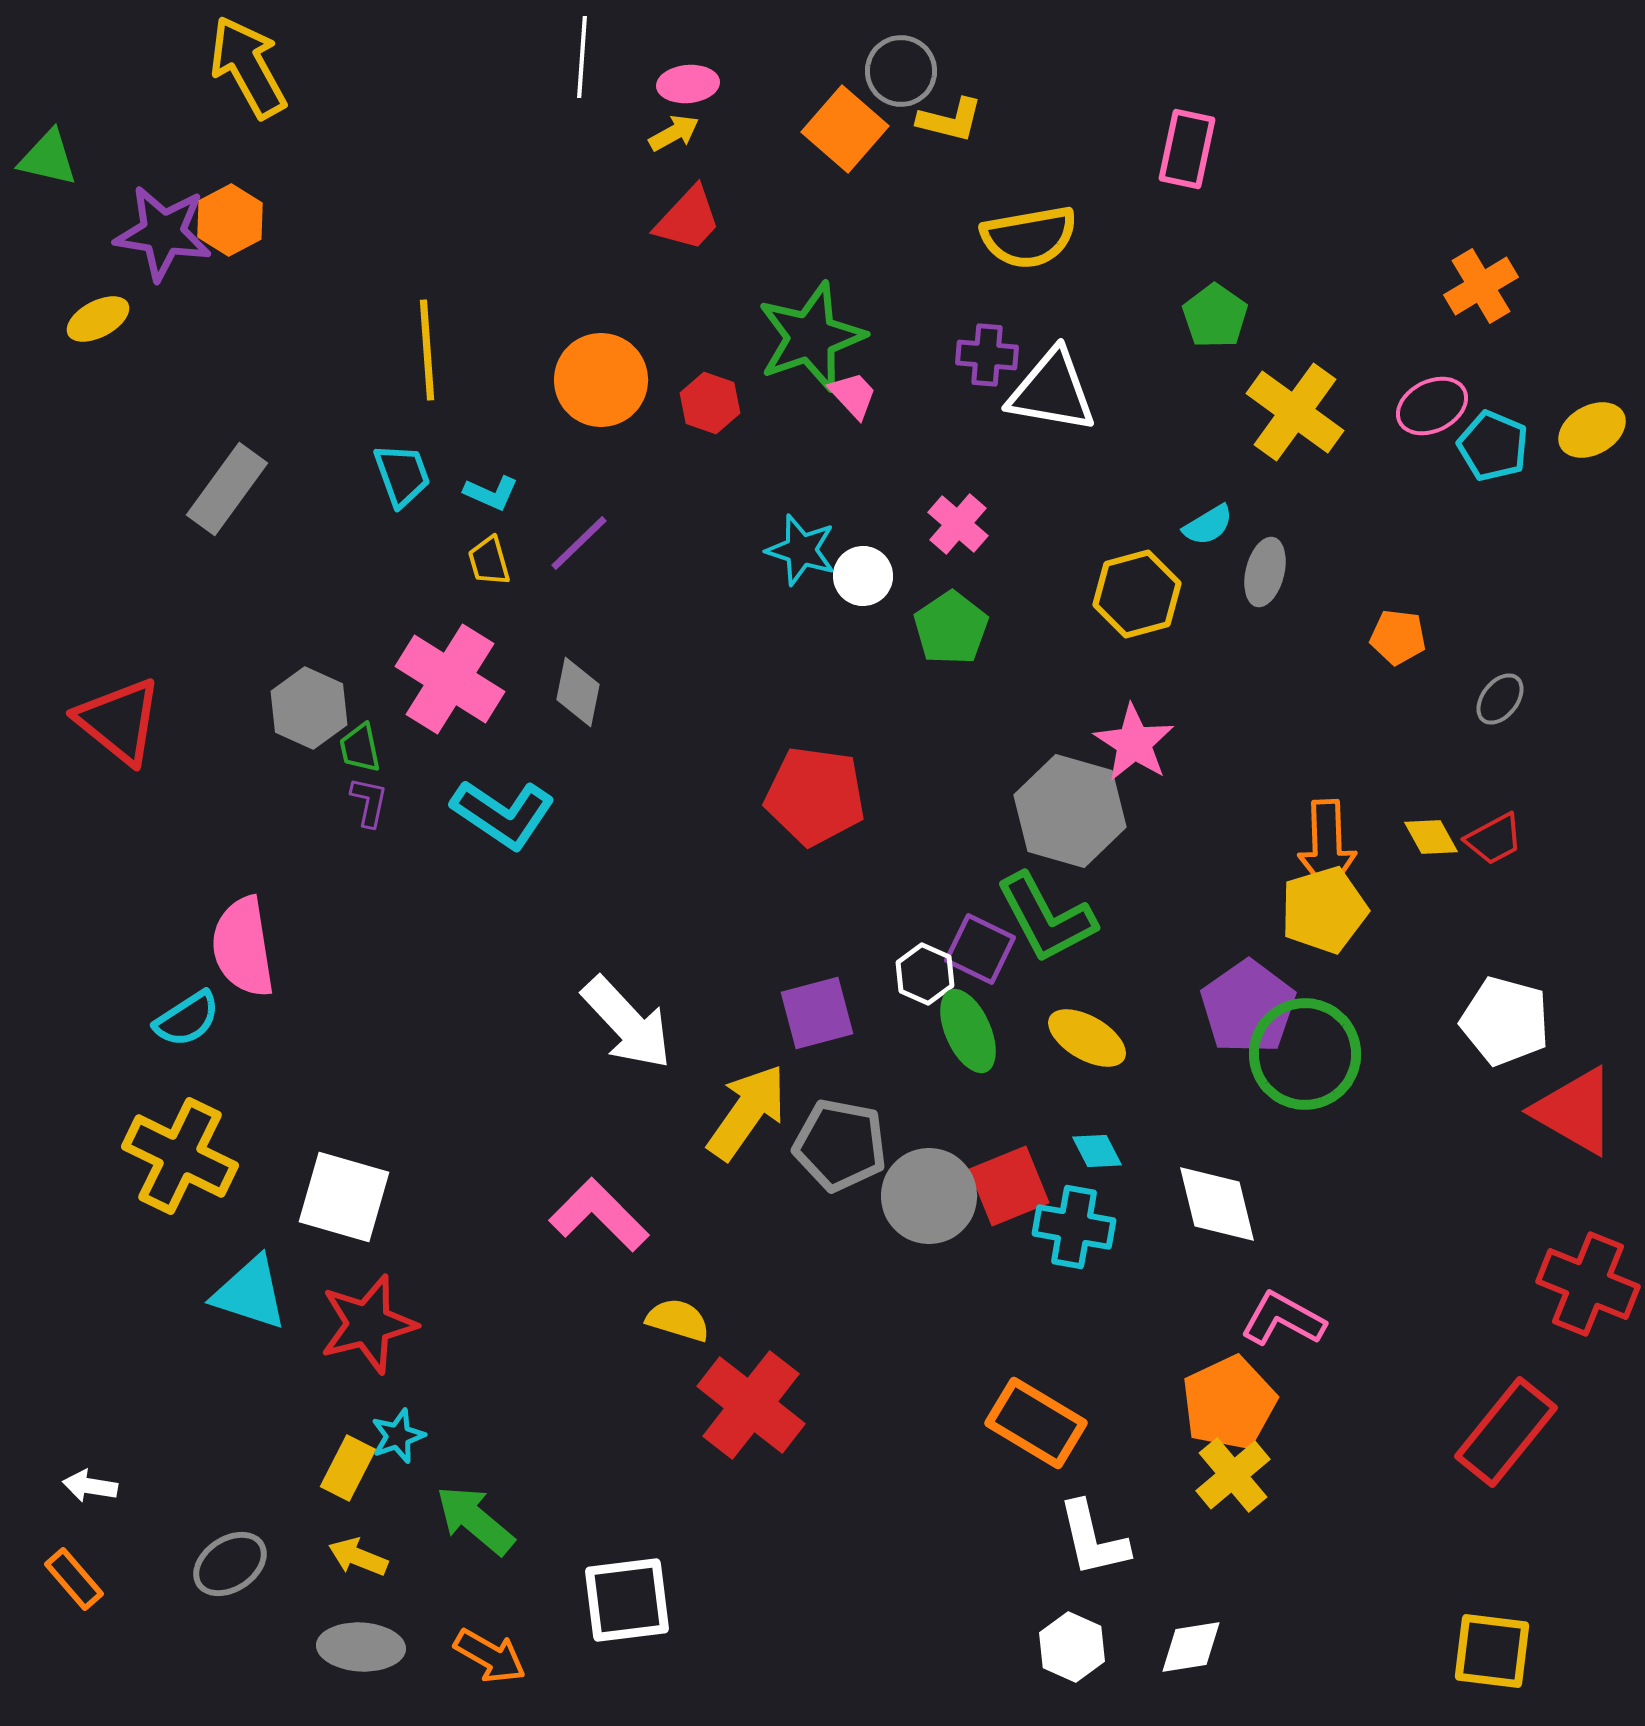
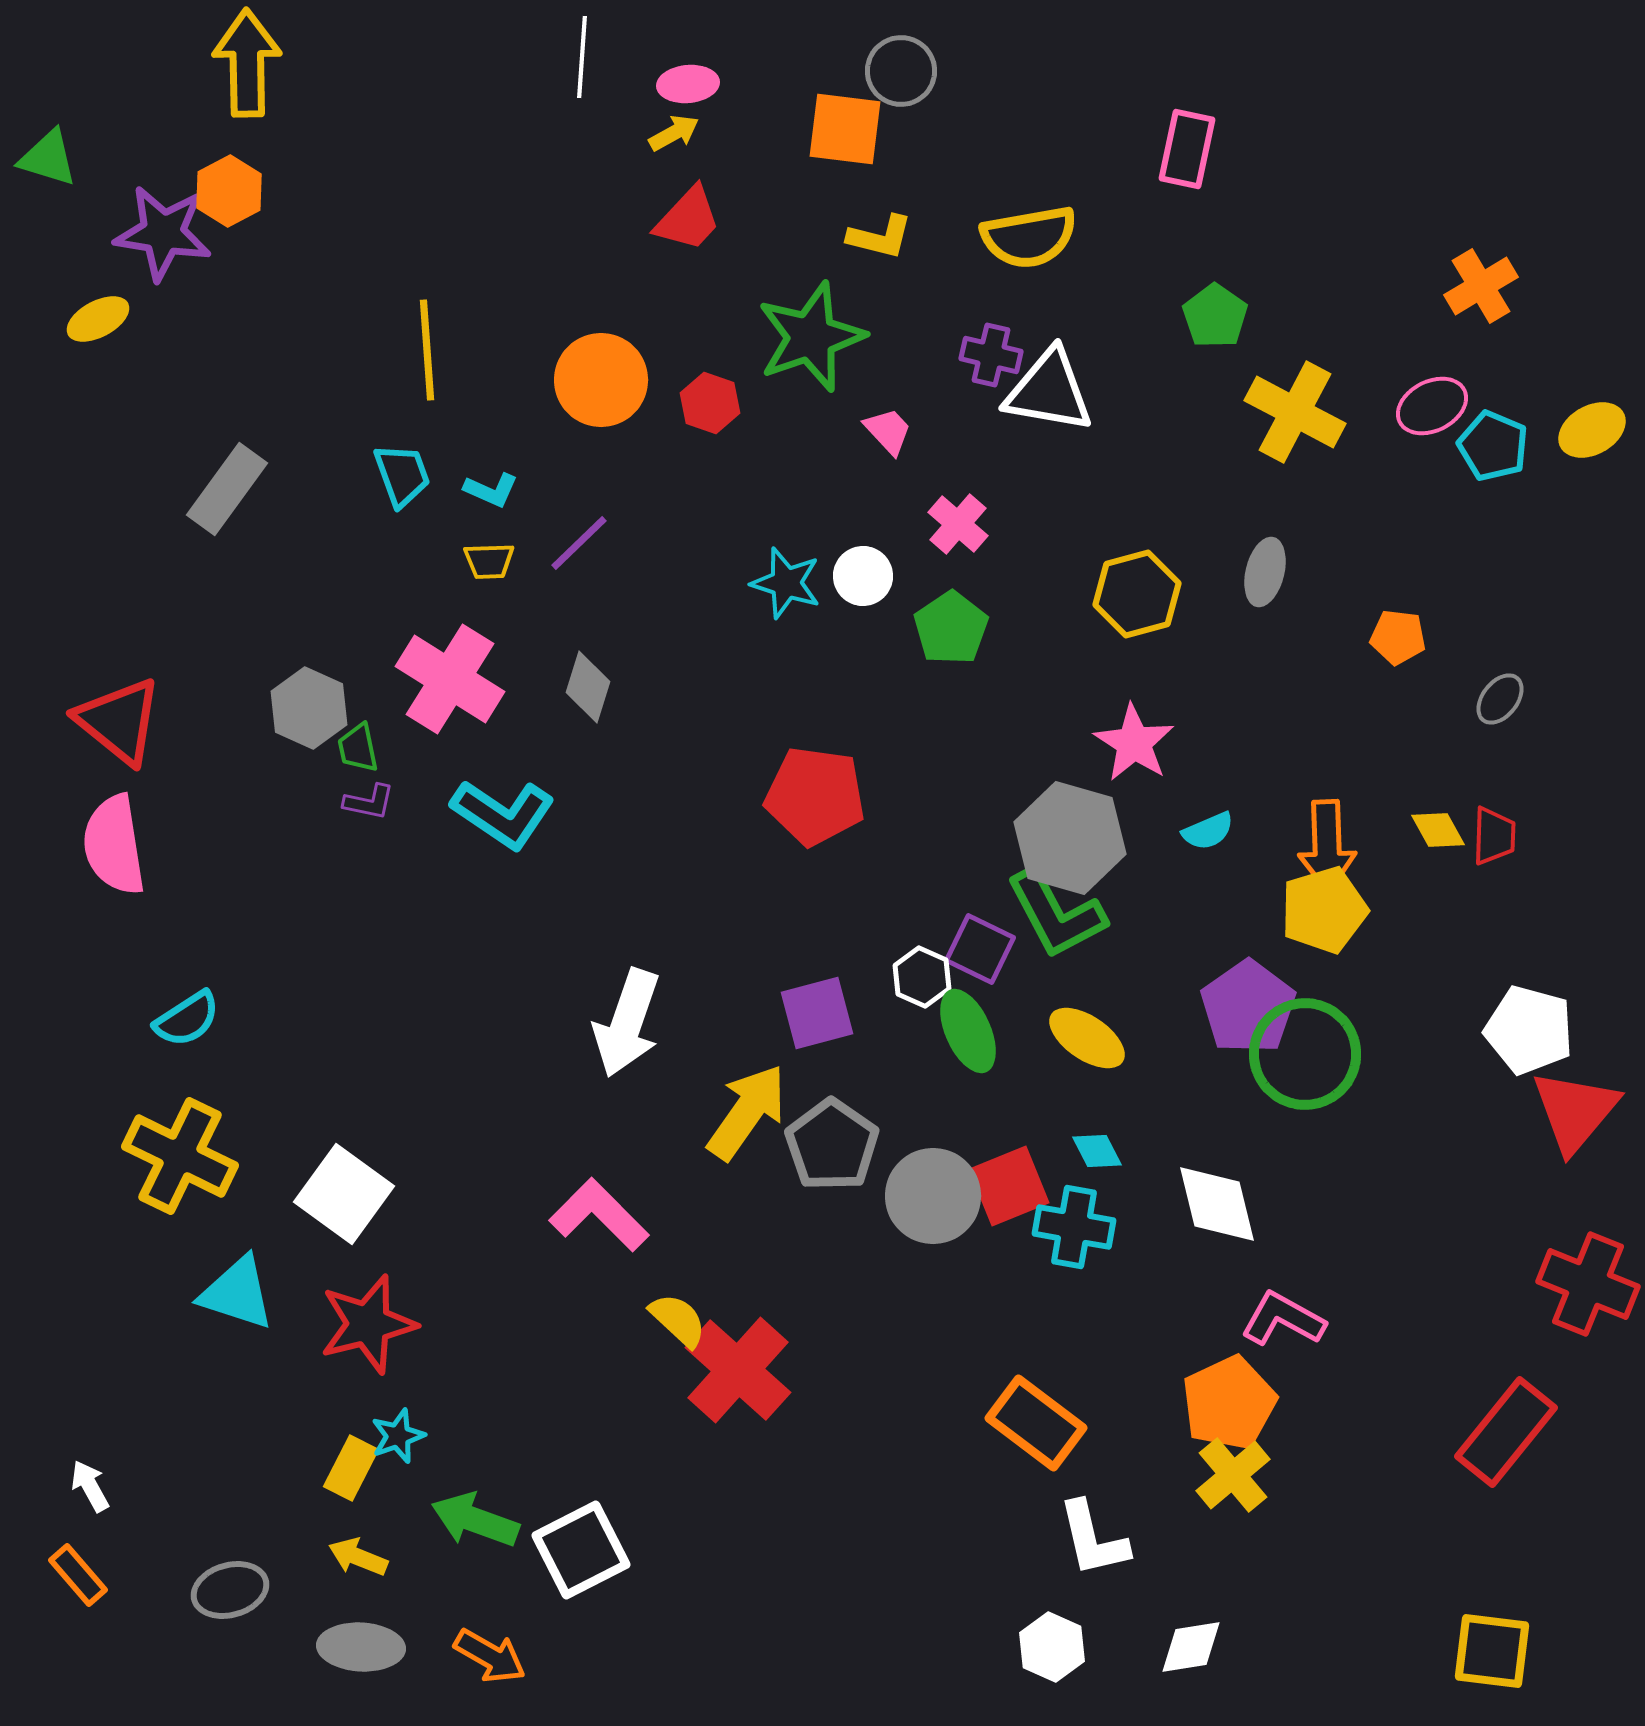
yellow arrow at (248, 67): moved 1 px left, 4 px up; rotated 28 degrees clockwise
yellow L-shape at (950, 120): moved 70 px left, 117 px down
orange square at (845, 129): rotated 34 degrees counterclockwise
green triangle at (48, 158): rotated 4 degrees clockwise
orange hexagon at (230, 220): moved 1 px left, 29 px up
purple cross at (987, 355): moved 4 px right; rotated 8 degrees clockwise
white triangle at (1052, 391): moved 3 px left
pink trapezoid at (853, 395): moved 35 px right, 36 px down
yellow cross at (1295, 412): rotated 8 degrees counterclockwise
cyan L-shape at (491, 493): moved 3 px up
cyan semicircle at (1208, 525): moved 306 px down; rotated 8 degrees clockwise
cyan star at (801, 550): moved 15 px left, 33 px down
yellow trapezoid at (489, 561): rotated 76 degrees counterclockwise
gray diamond at (578, 692): moved 10 px right, 5 px up; rotated 6 degrees clockwise
green trapezoid at (360, 748): moved 2 px left
purple L-shape at (369, 802): rotated 90 degrees clockwise
gray hexagon at (1070, 811): moved 27 px down
yellow diamond at (1431, 837): moved 7 px right, 7 px up
red trapezoid at (1494, 839): moved 3 px up; rotated 60 degrees counterclockwise
green L-shape at (1046, 918): moved 10 px right, 4 px up
pink semicircle at (243, 947): moved 129 px left, 102 px up
white hexagon at (925, 974): moved 3 px left, 3 px down
white pentagon at (1505, 1021): moved 24 px right, 9 px down
white arrow at (627, 1023): rotated 62 degrees clockwise
yellow ellipse at (1087, 1038): rotated 4 degrees clockwise
red triangle at (1575, 1111): rotated 40 degrees clockwise
gray pentagon at (840, 1145): moved 8 px left; rotated 24 degrees clockwise
gray circle at (929, 1196): moved 4 px right
white square at (344, 1197): moved 3 px up; rotated 20 degrees clockwise
cyan triangle at (250, 1293): moved 13 px left
yellow semicircle at (678, 1320): rotated 26 degrees clockwise
red cross at (751, 1405): moved 13 px left, 35 px up; rotated 4 degrees clockwise
orange rectangle at (1036, 1423): rotated 6 degrees clockwise
yellow rectangle at (348, 1468): moved 3 px right
white arrow at (90, 1486): rotated 52 degrees clockwise
green arrow at (475, 1520): rotated 20 degrees counterclockwise
gray ellipse at (230, 1564): moved 26 px down; rotated 18 degrees clockwise
orange rectangle at (74, 1579): moved 4 px right, 4 px up
white square at (627, 1600): moved 46 px left, 50 px up; rotated 20 degrees counterclockwise
white hexagon at (1072, 1647): moved 20 px left
